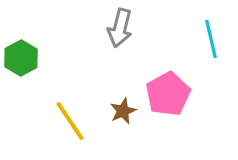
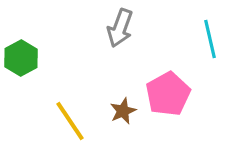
gray arrow: rotated 6 degrees clockwise
cyan line: moved 1 px left
